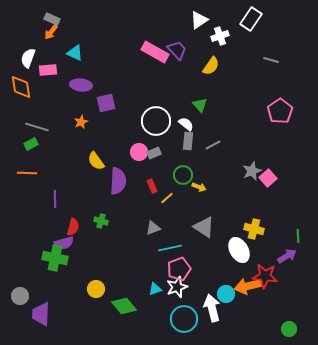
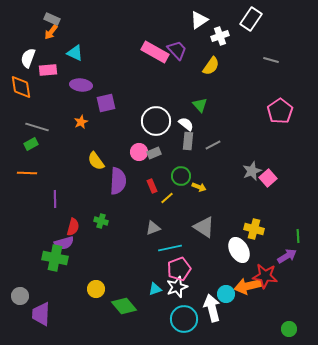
green circle at (183, 175): moved 2 px left, 1 px down
